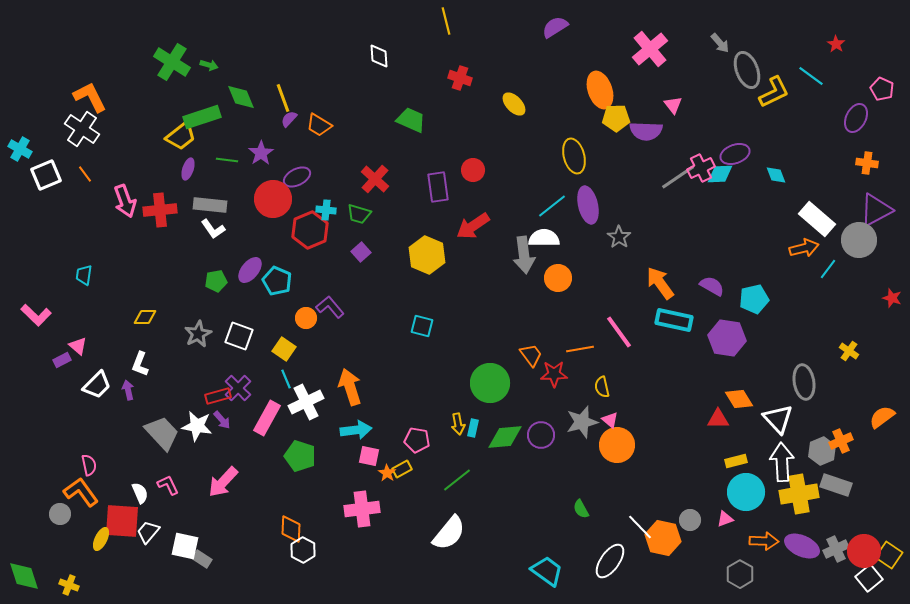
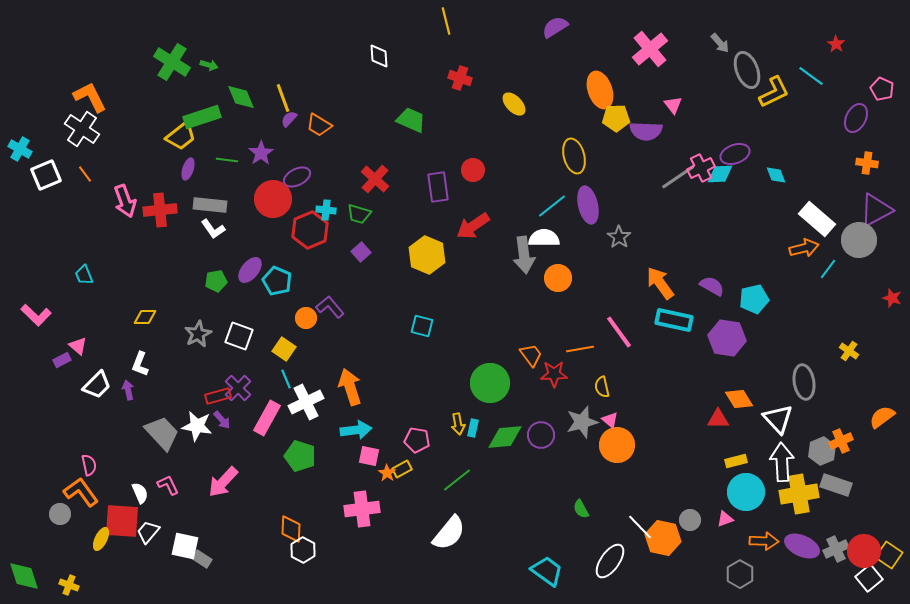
cyan trapezoid at (84, 275): rotated 30 degrees counterclockwise
